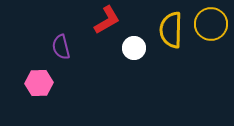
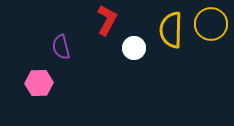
red L-shape: rotated 32 degrees counterclockwise
